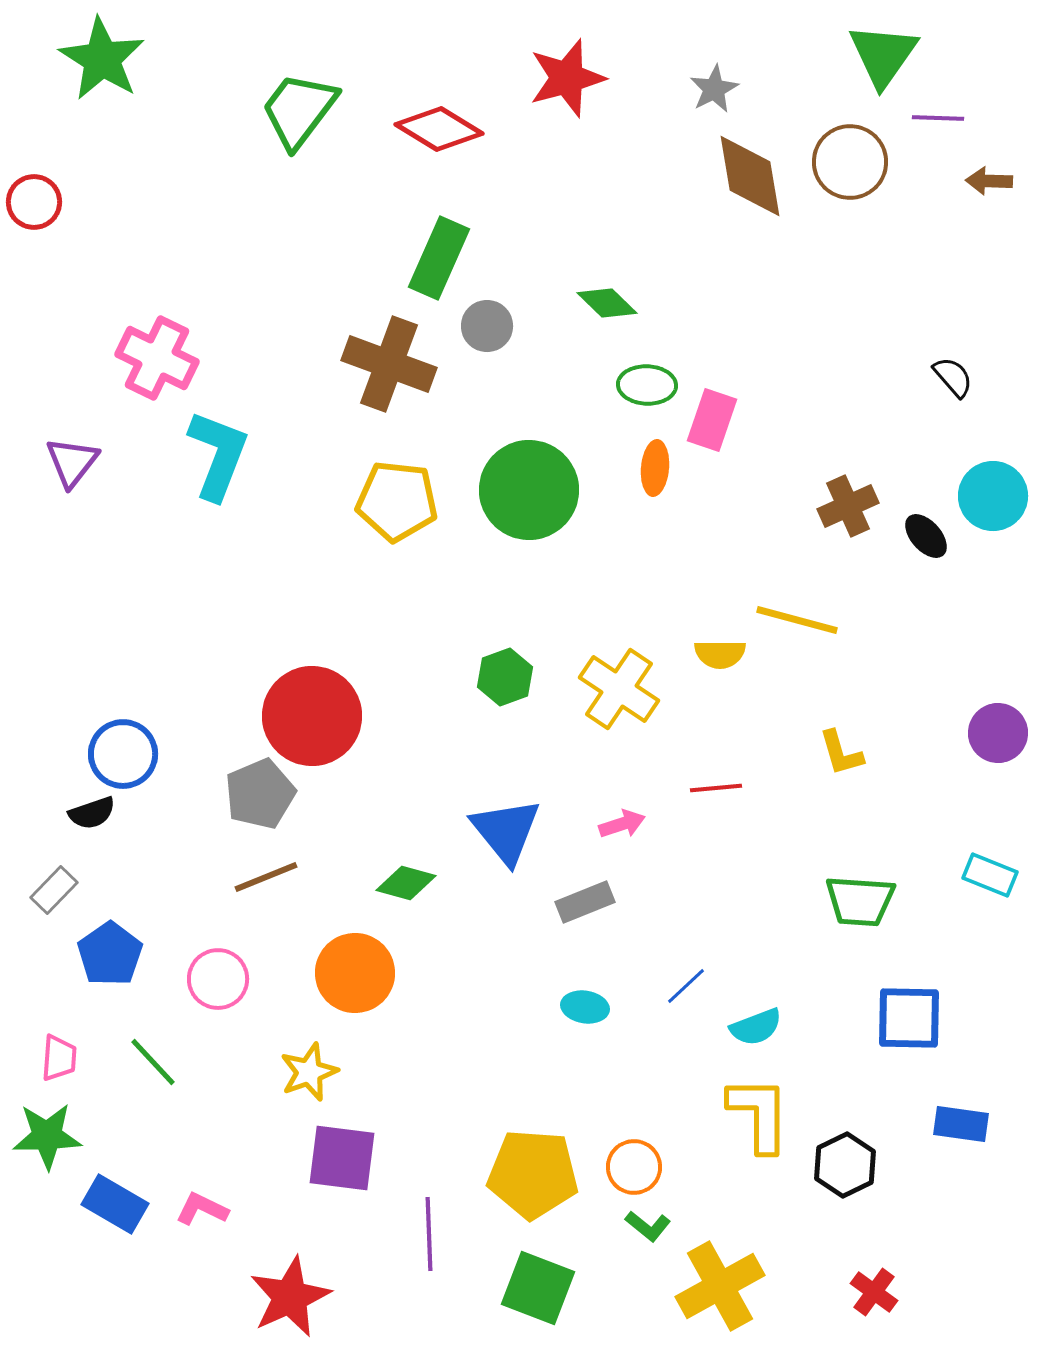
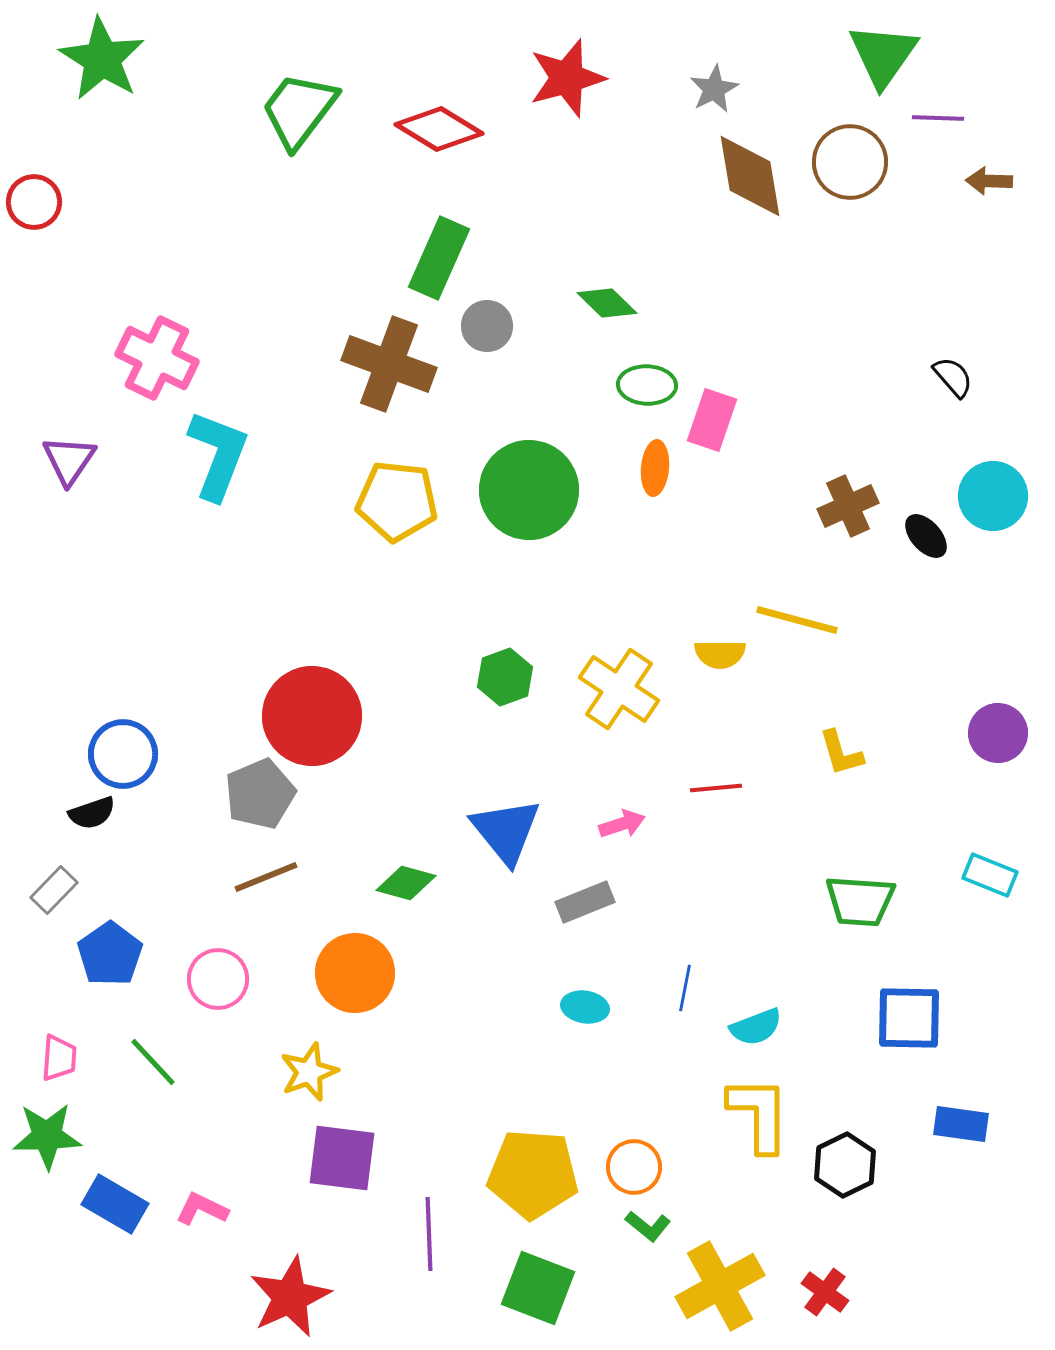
purple triangle at (72, 462): moved 3 px left, 2 px up; rotated 4 degrees counterclockwise
blue line at (686, 986): moved 1 px left, 2 px down; rotated 36 degrees counterclockwise
red cross at (874, 1292): moved 49 px left
